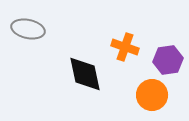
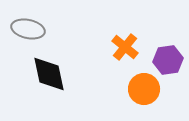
orange cross: rotated 20 degrees clockwise
black diamond: moved 36 px left
orange circle: moved 8 px left, 6 px up
